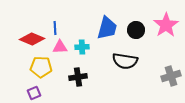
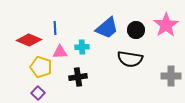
blue trapezoid: rotated 35 degrees clockwise
red diamond: moved 3 px left, 1 px down
pink triangle: moved 5 px down
black semicircle: moved 5 px right, 2 px up
yellow pentagon: rotated 15 degrees clockwise
gray cross: rotated 18 degrees clockwise
purple square: moved 4 px right; rotated 24 degrees counterclockwise
